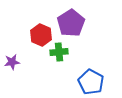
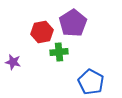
purple pentagon: moved 2 px right
red hexagon: moved 1 px right, 3 px up; rotated 25 degrees clockwise
purple star: moved 1 px right; rotated 21 degrees clockwise
